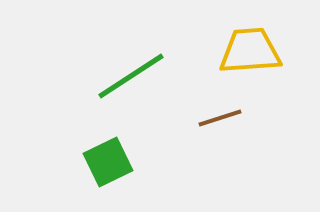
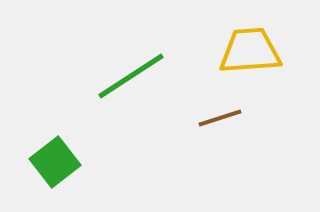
green square: moved 53 px left; rotated 12 degrees counterclockwise
